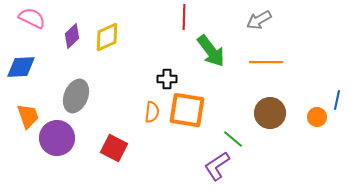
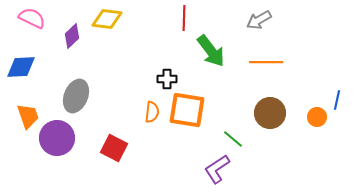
red line: moved 1 px down
yellow diamond: moved 18 px up; rotated 32 degrees clockwise
purple L-shape: moved 3 px down
